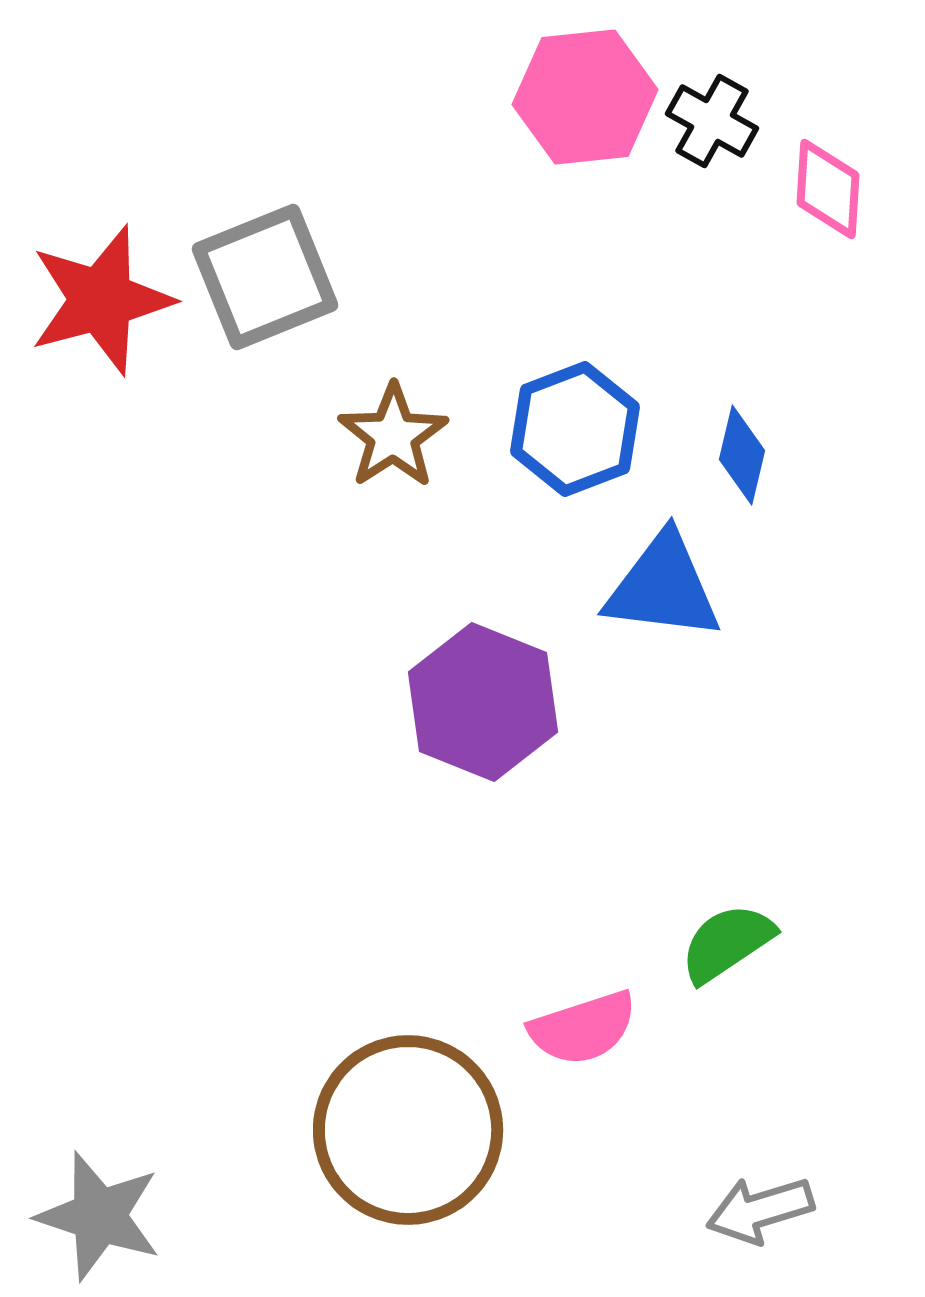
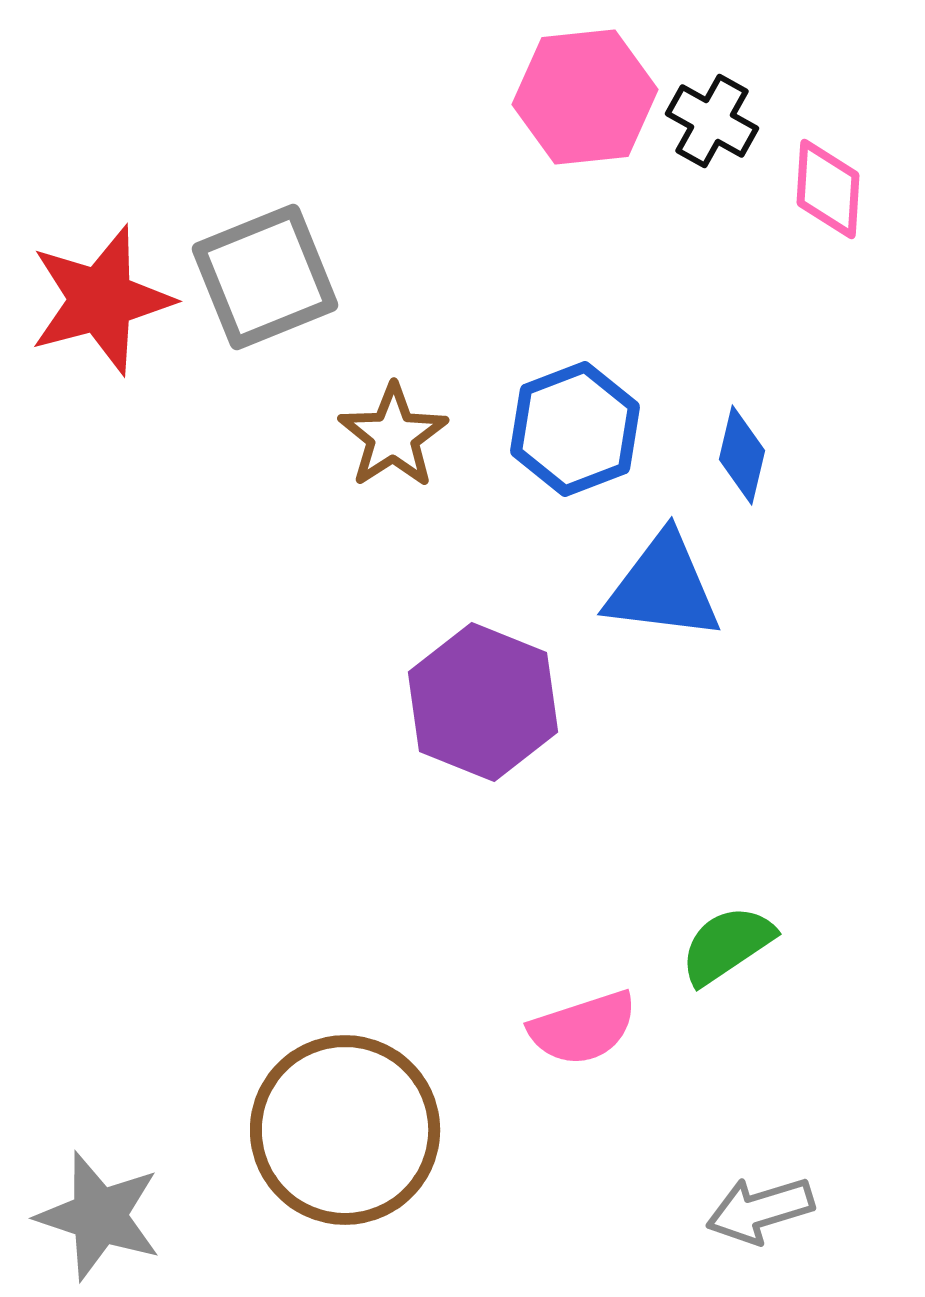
green semicircle: moved 2 px down
brown circle: moved 63 px left
